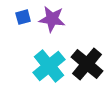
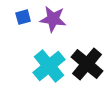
purple star: moved 1 px right
